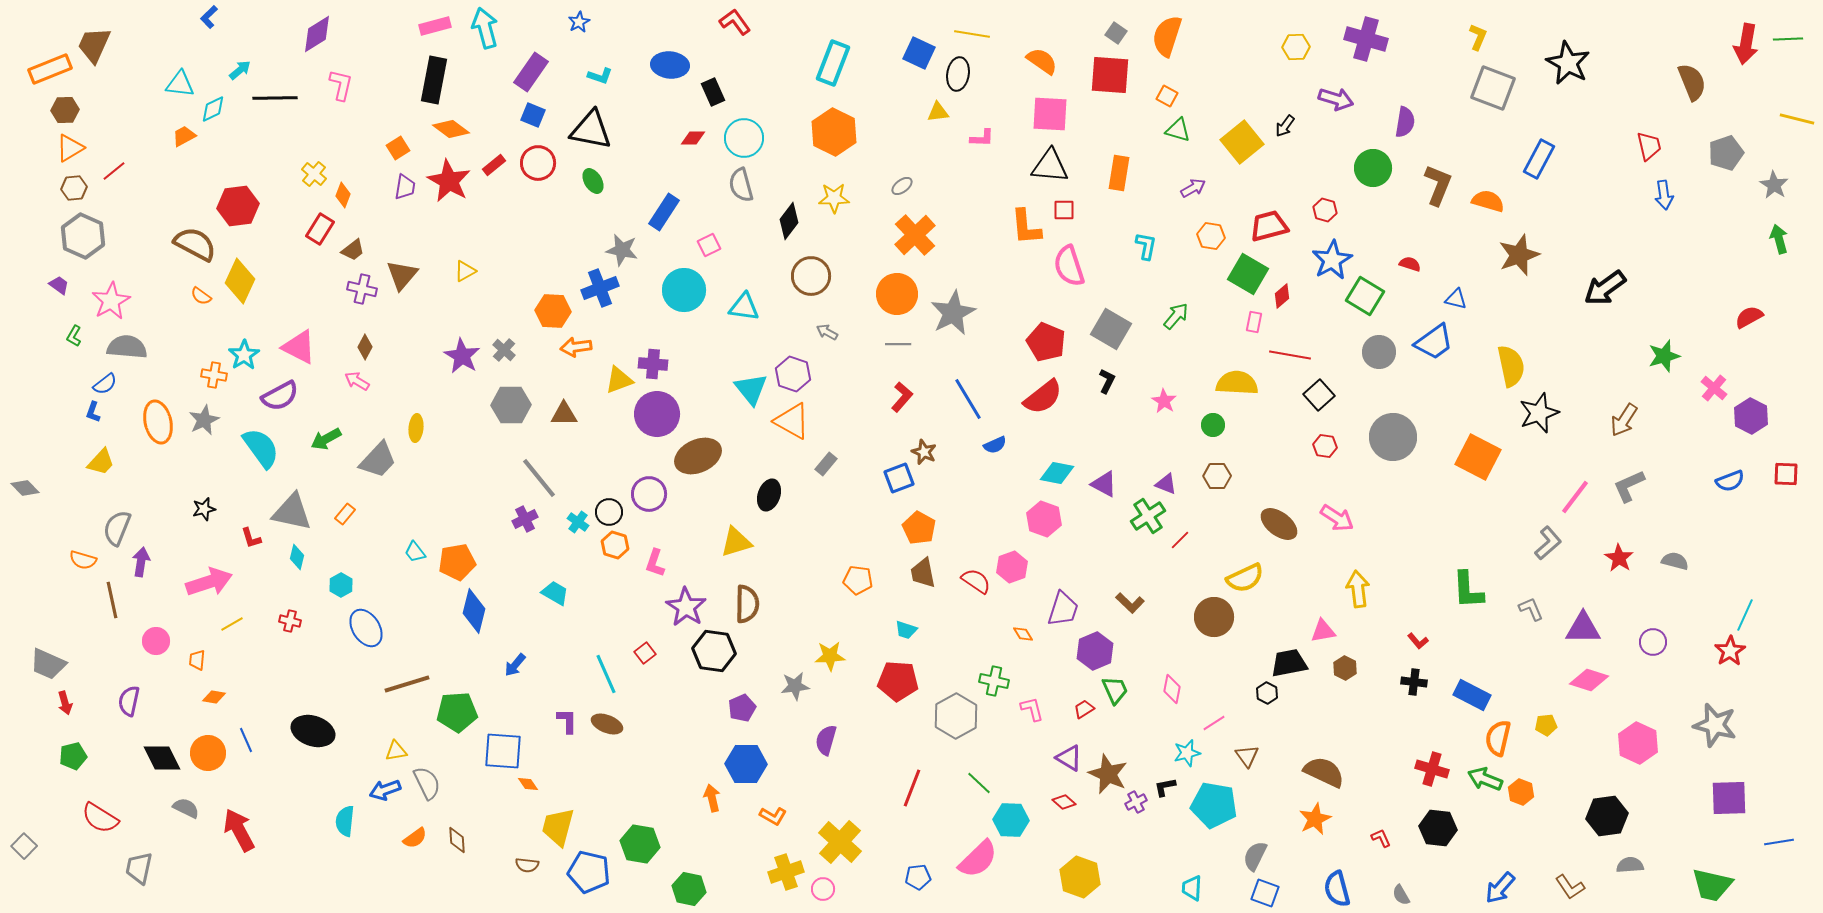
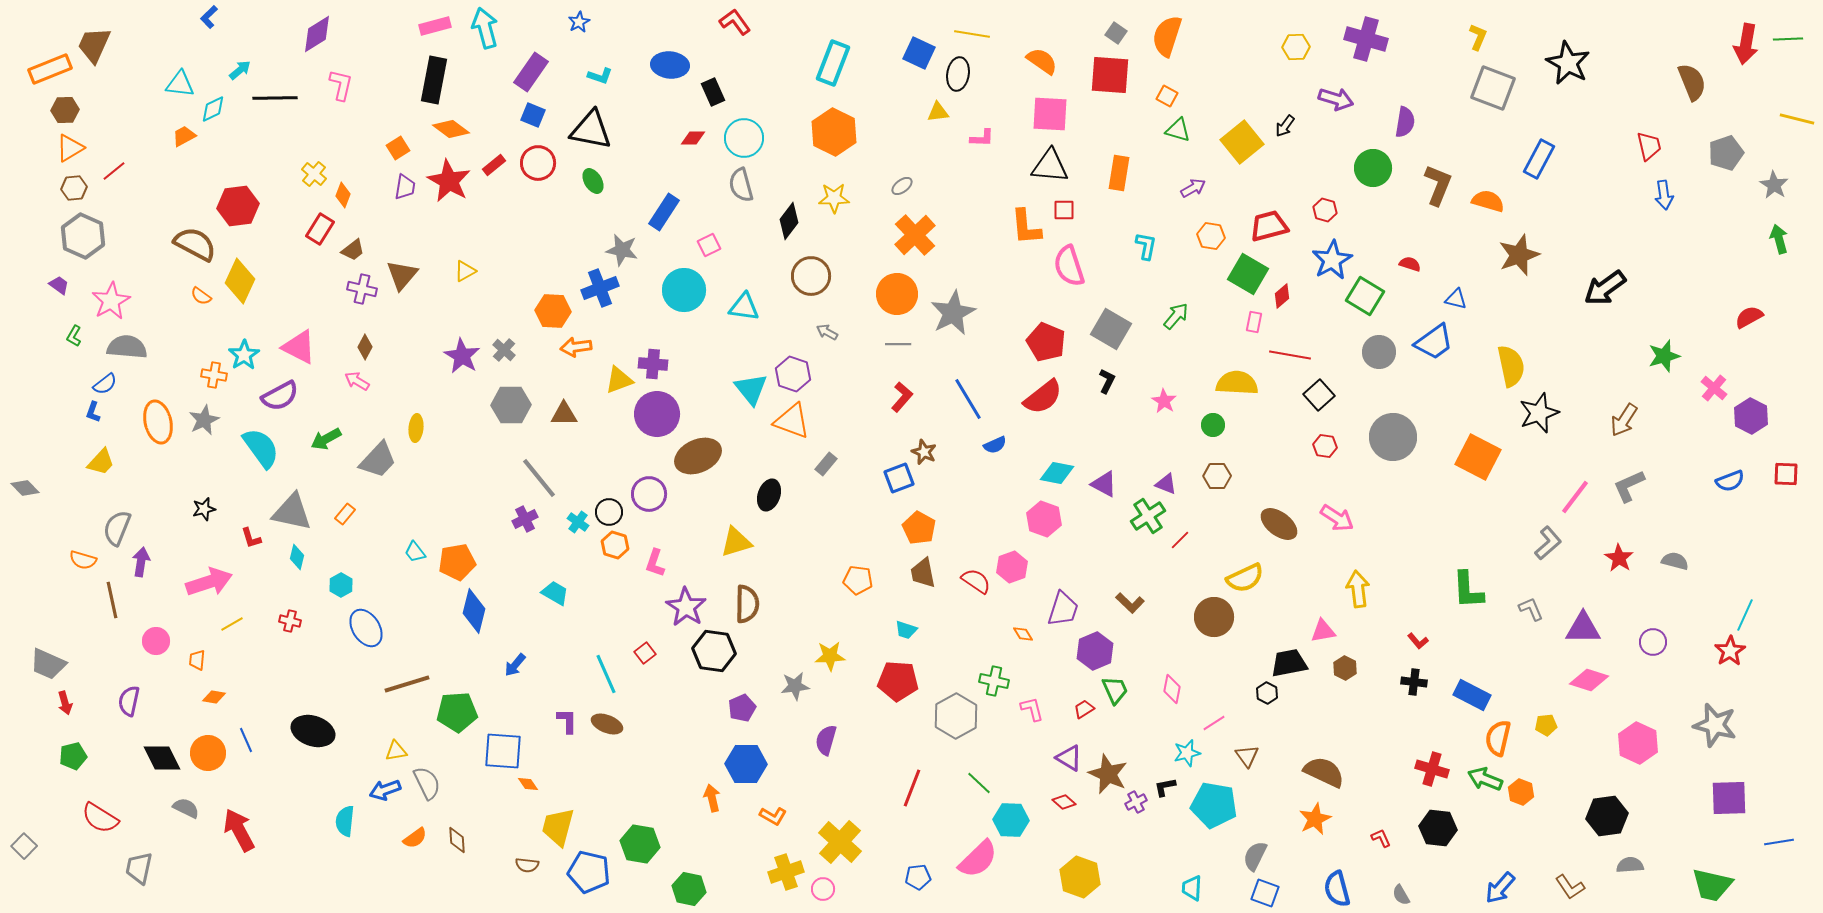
orange triangle at (792, 421): rotated 9 degrees counterclockwise
